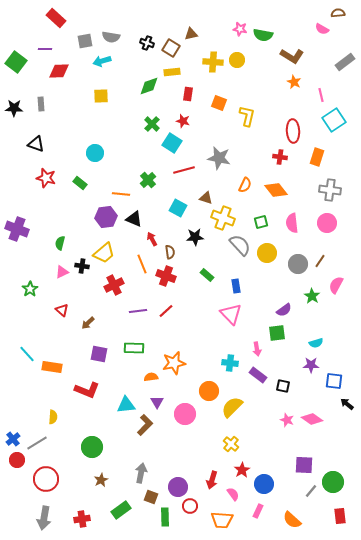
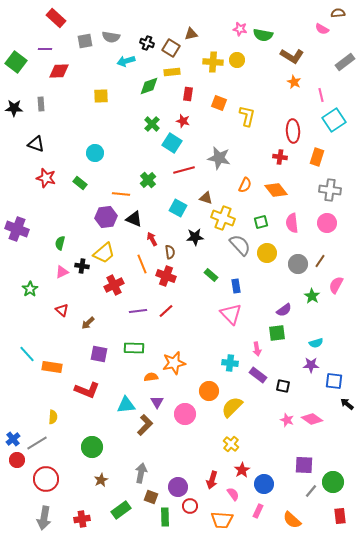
cyan arrow at (102, 61): moved 24 px right
green rectangle at (207, 275): moved 4 px right
